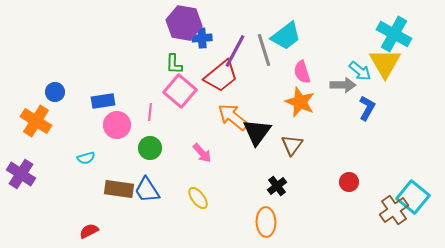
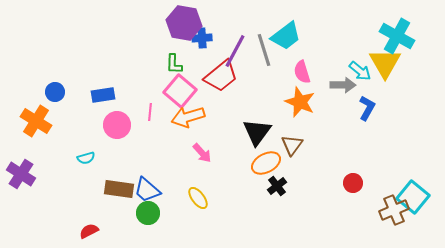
cyan cross: moved 3 px right, 2 px down
blue rectangle: moved 6 px up
orange arrow: moved 45 px left; rotated 56 degrees counterclockwise
green circle: moved 2 px left, 65 px down
red circle: moved 4 px right, 1 px down
blue trapezoid: rotated 16 degrees counterclockwise
brown cross: rotated 12 degrees clockwise
orange ellipse: moved 59 px up; rotated 64 degrees clockwise
